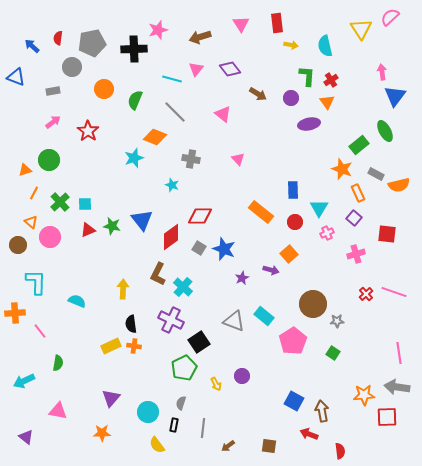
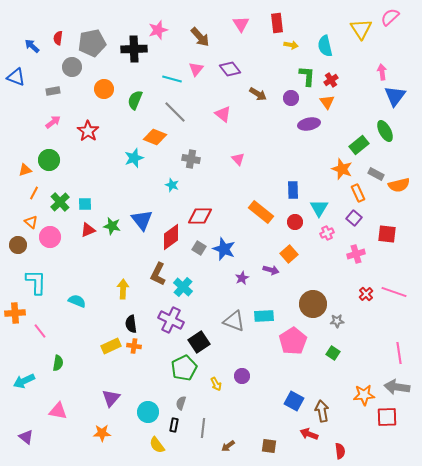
brown arrow at (200, 37): rotated 115 degrees counterclockwise
cyan rectangle at (264, 316): rotated 42 degrees counterclockwise
